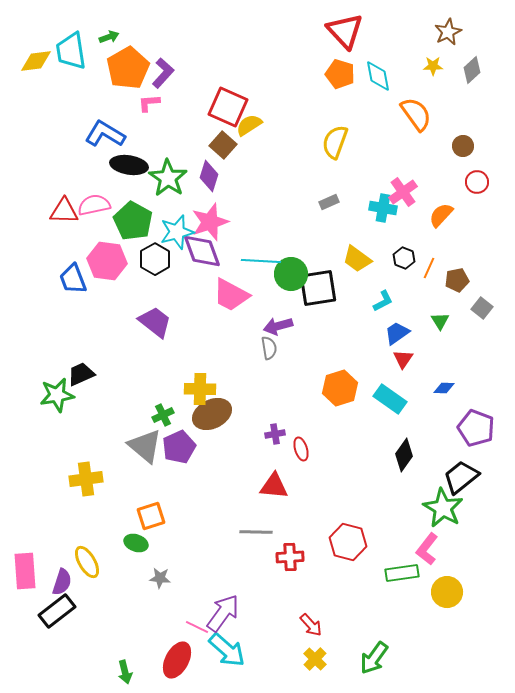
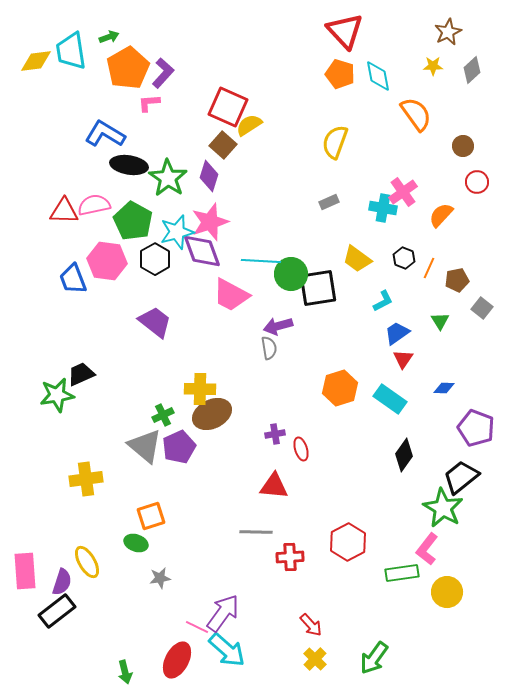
red hexagon at (348, 542): rotated 18 degrees clockwise
gray star at (160, 578): rotated 15 degrees counterclockwise
